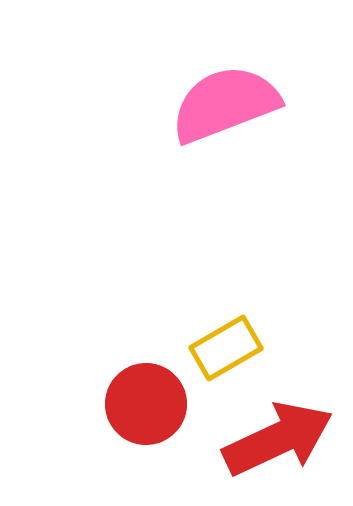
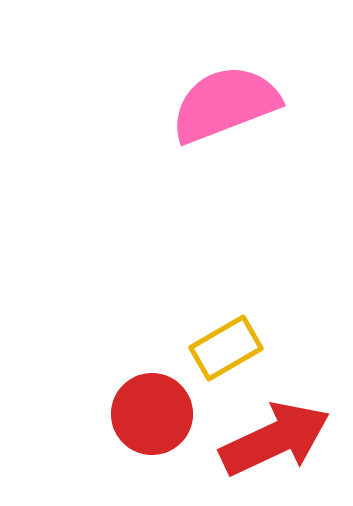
red circle: moved 6 px right, 10 px down
red arrow: moved 3 px left
